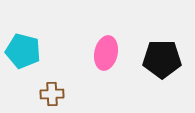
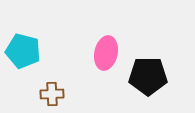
black pentagon: moved 14 px left, 17 px down
